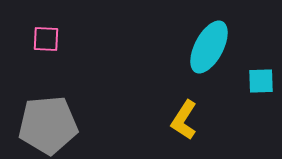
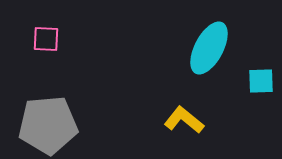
cyan ellipse: moved 1 px down
yellow L-shape: rotated 96 degrees clockwise
